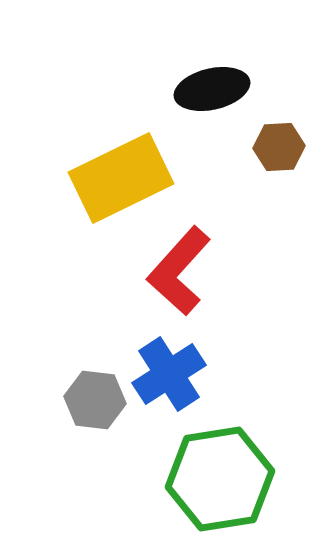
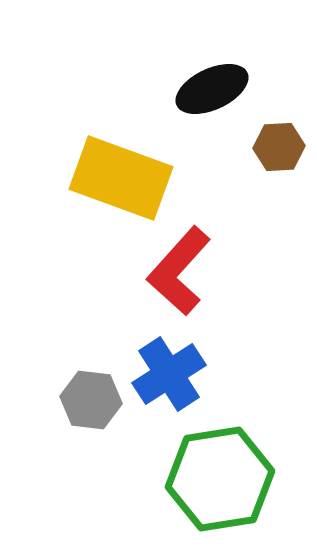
black ellipse: rotated 12 degrees counterclockwise
yellow rectangle: rotated 46 degrees clockwise
gray hexagon: moved 4 px left
